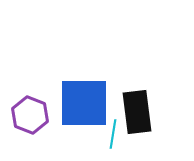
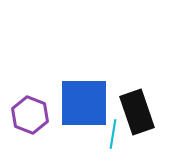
black rectangle: rotated 12 degrees counterclockwise
